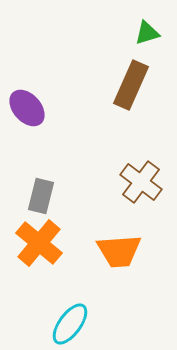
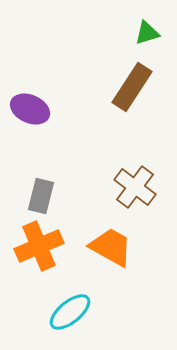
brown rectangle: moved 1 px right, 2 px down; rotated 9 degrees clockwise
purple ellipse: moved 3 px right, 1 px down; rotated 24 degrees counterclockwise
brown cross: moved 6 px left, 5 px down
orange cross: moved 3 px down; rotated 27 degrees clockwise
orange trapezoid: moved 8 px left, 4 px up; rotated 147 degrees counterclockwise
cyan ellipse: moved 12 px up; rotated 15 degrees clockwise
